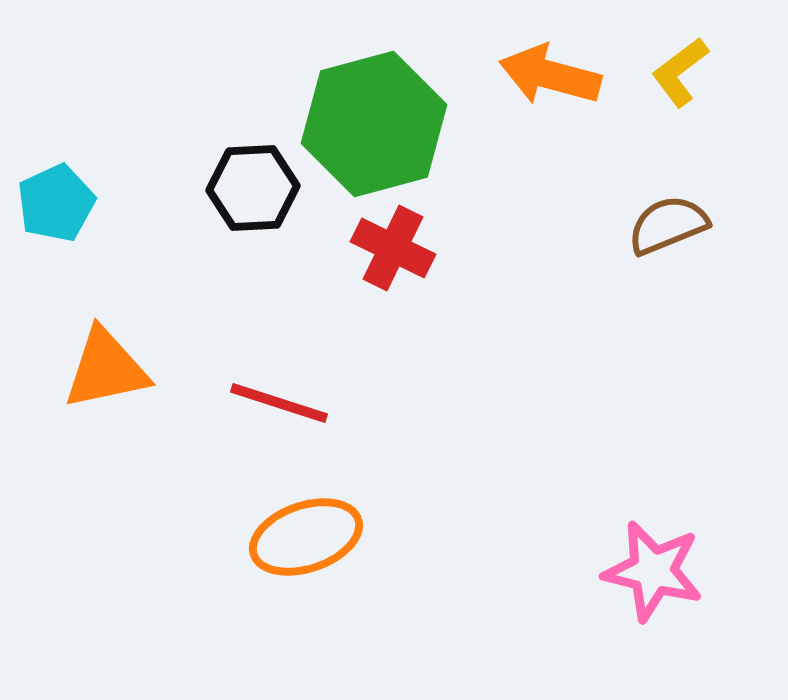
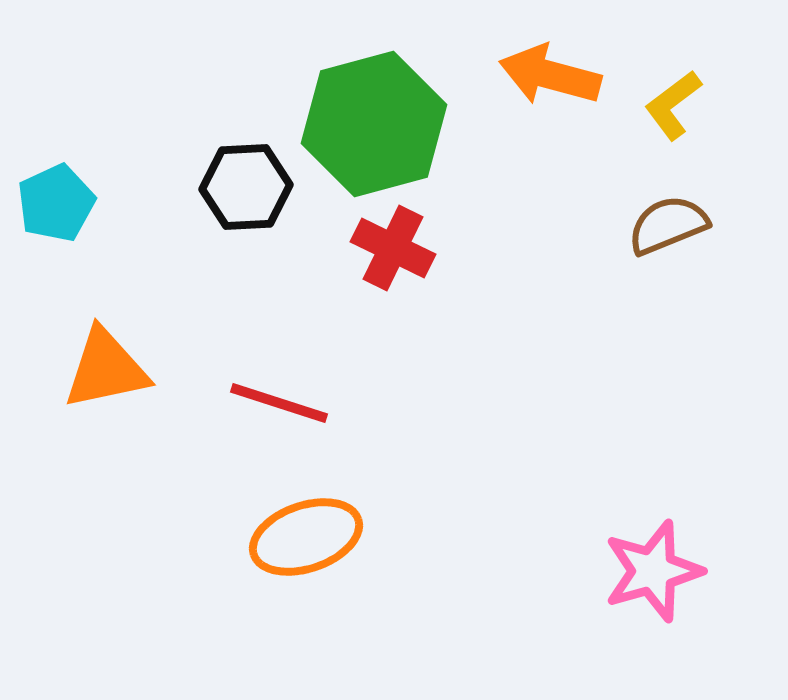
yellow L-shape: moved 7 px left, 33 px down
black hexagon: moved 7 px left, 1 px up
pink star: rotated 30 degrees counterclockwise
